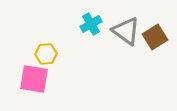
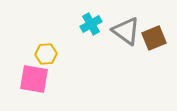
brown square: moved 1 px left, 1 px down; rotated 10 degrees clockwise
